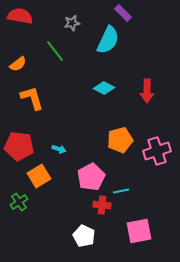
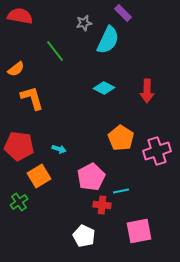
gray star: moved 12 px right
orange semicircle: moved 2 px left, 5 px down
orange pentagon: moved 1 px right, 2 px up; rotated 25 degrees counterclockwise
